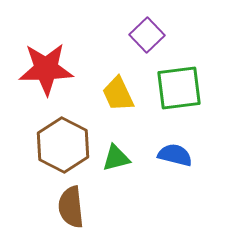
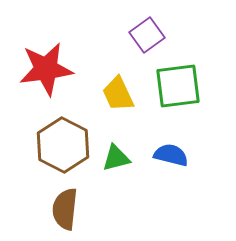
purple square: rotated 8 degrees clockwise
red star: rotated 6 degrees counterclockwise
green square: moved 1 px left, 2 px up
blue semicircle: moved 4 px left
brown semicircle: moved 6 px left, 2 px down; rotated 12 degrees clockwise
